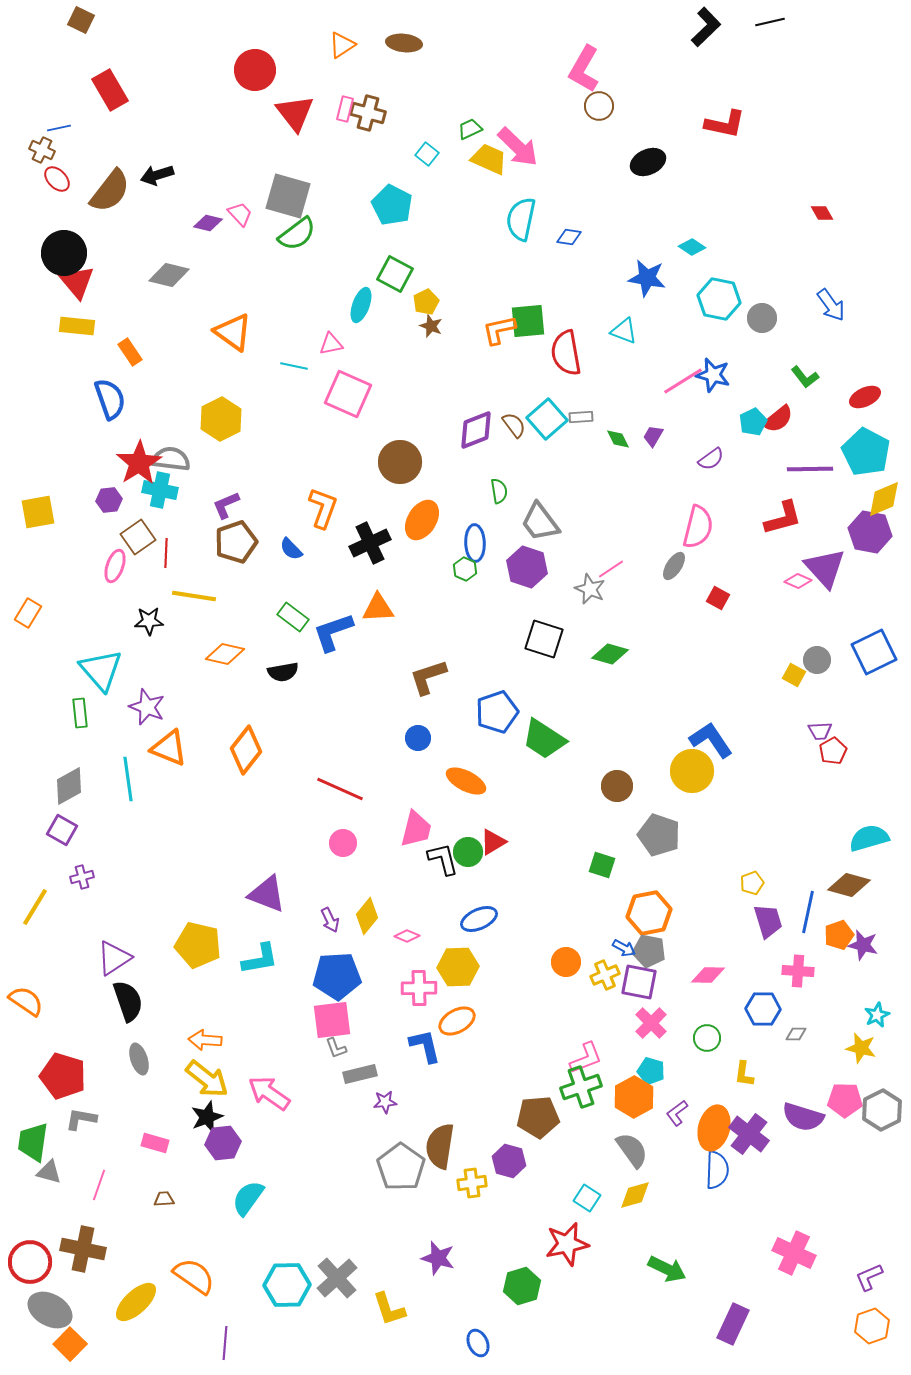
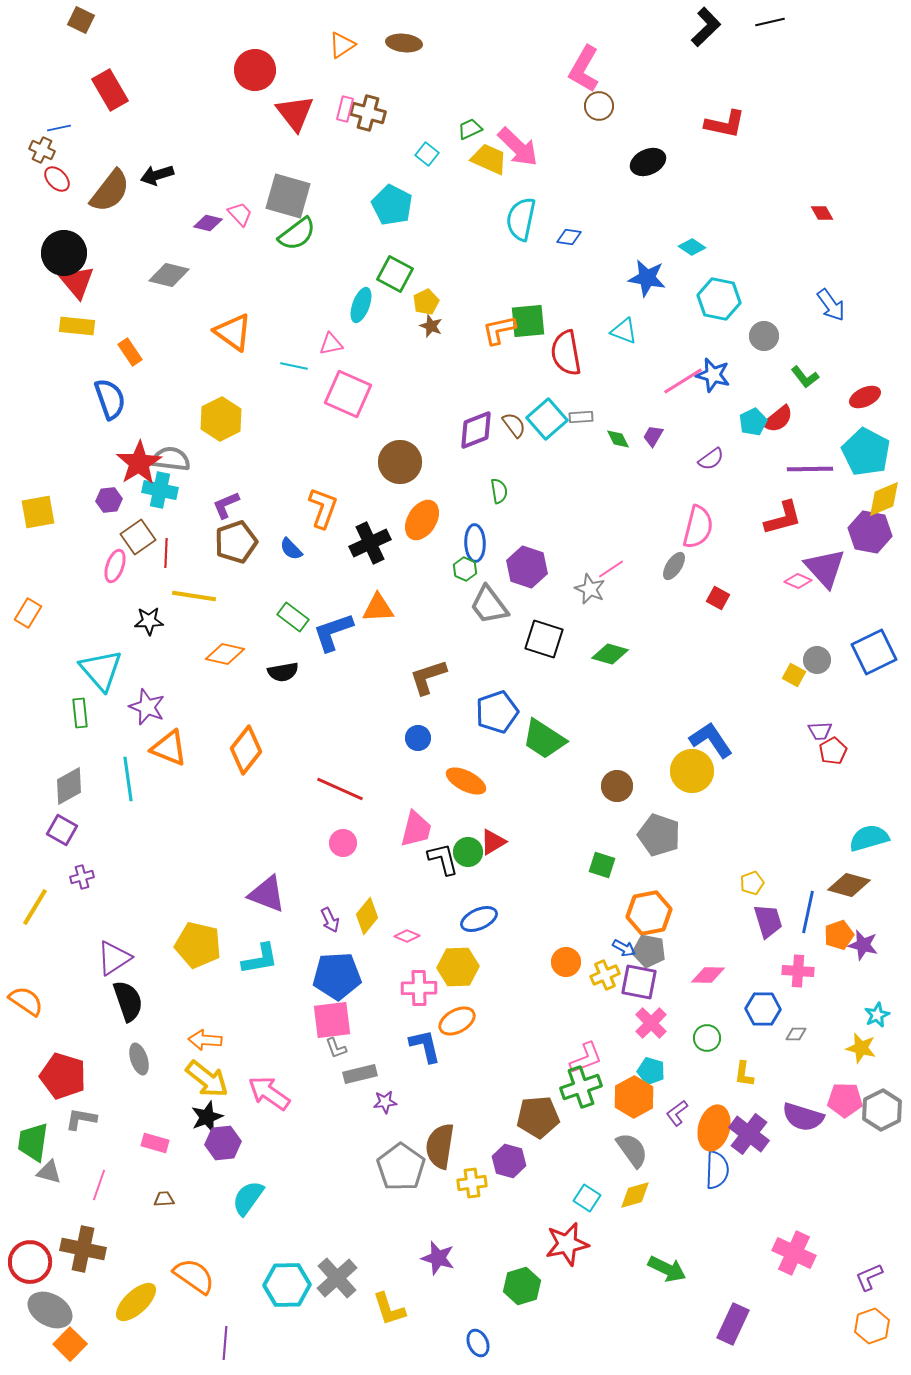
gray circle at (762, 318): moved 2 px right, 18 px down
gray trapezoid at (540, 522): moved 51 px left, 83 px down
